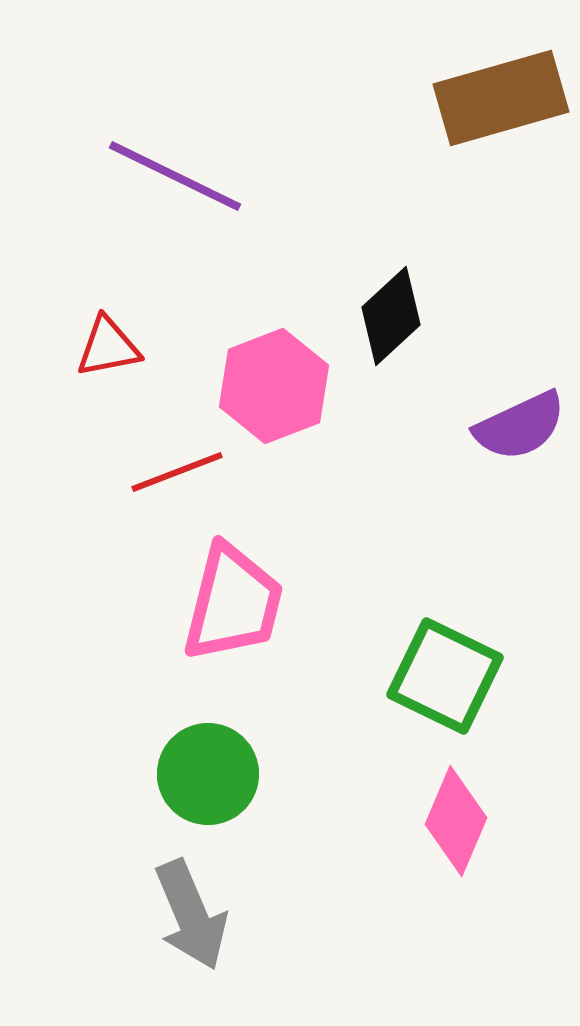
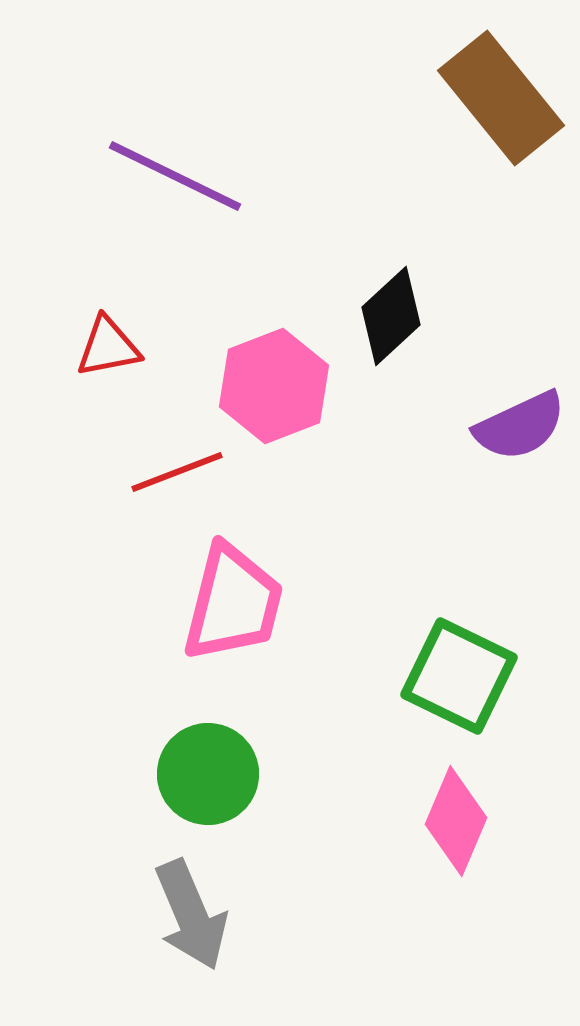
brown rectangle: rotated 67 degrees clockwise
green square: moved 14 px right
